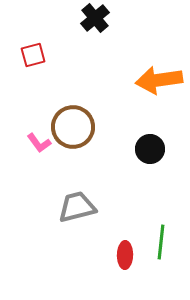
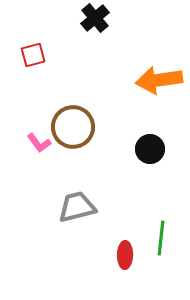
green line: moved 4 px up
